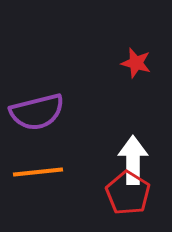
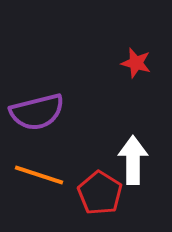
orange line: moved 1 px right, 3 px down; rotated 24 degrees clockwise
red pentagon: moved 28 px left
